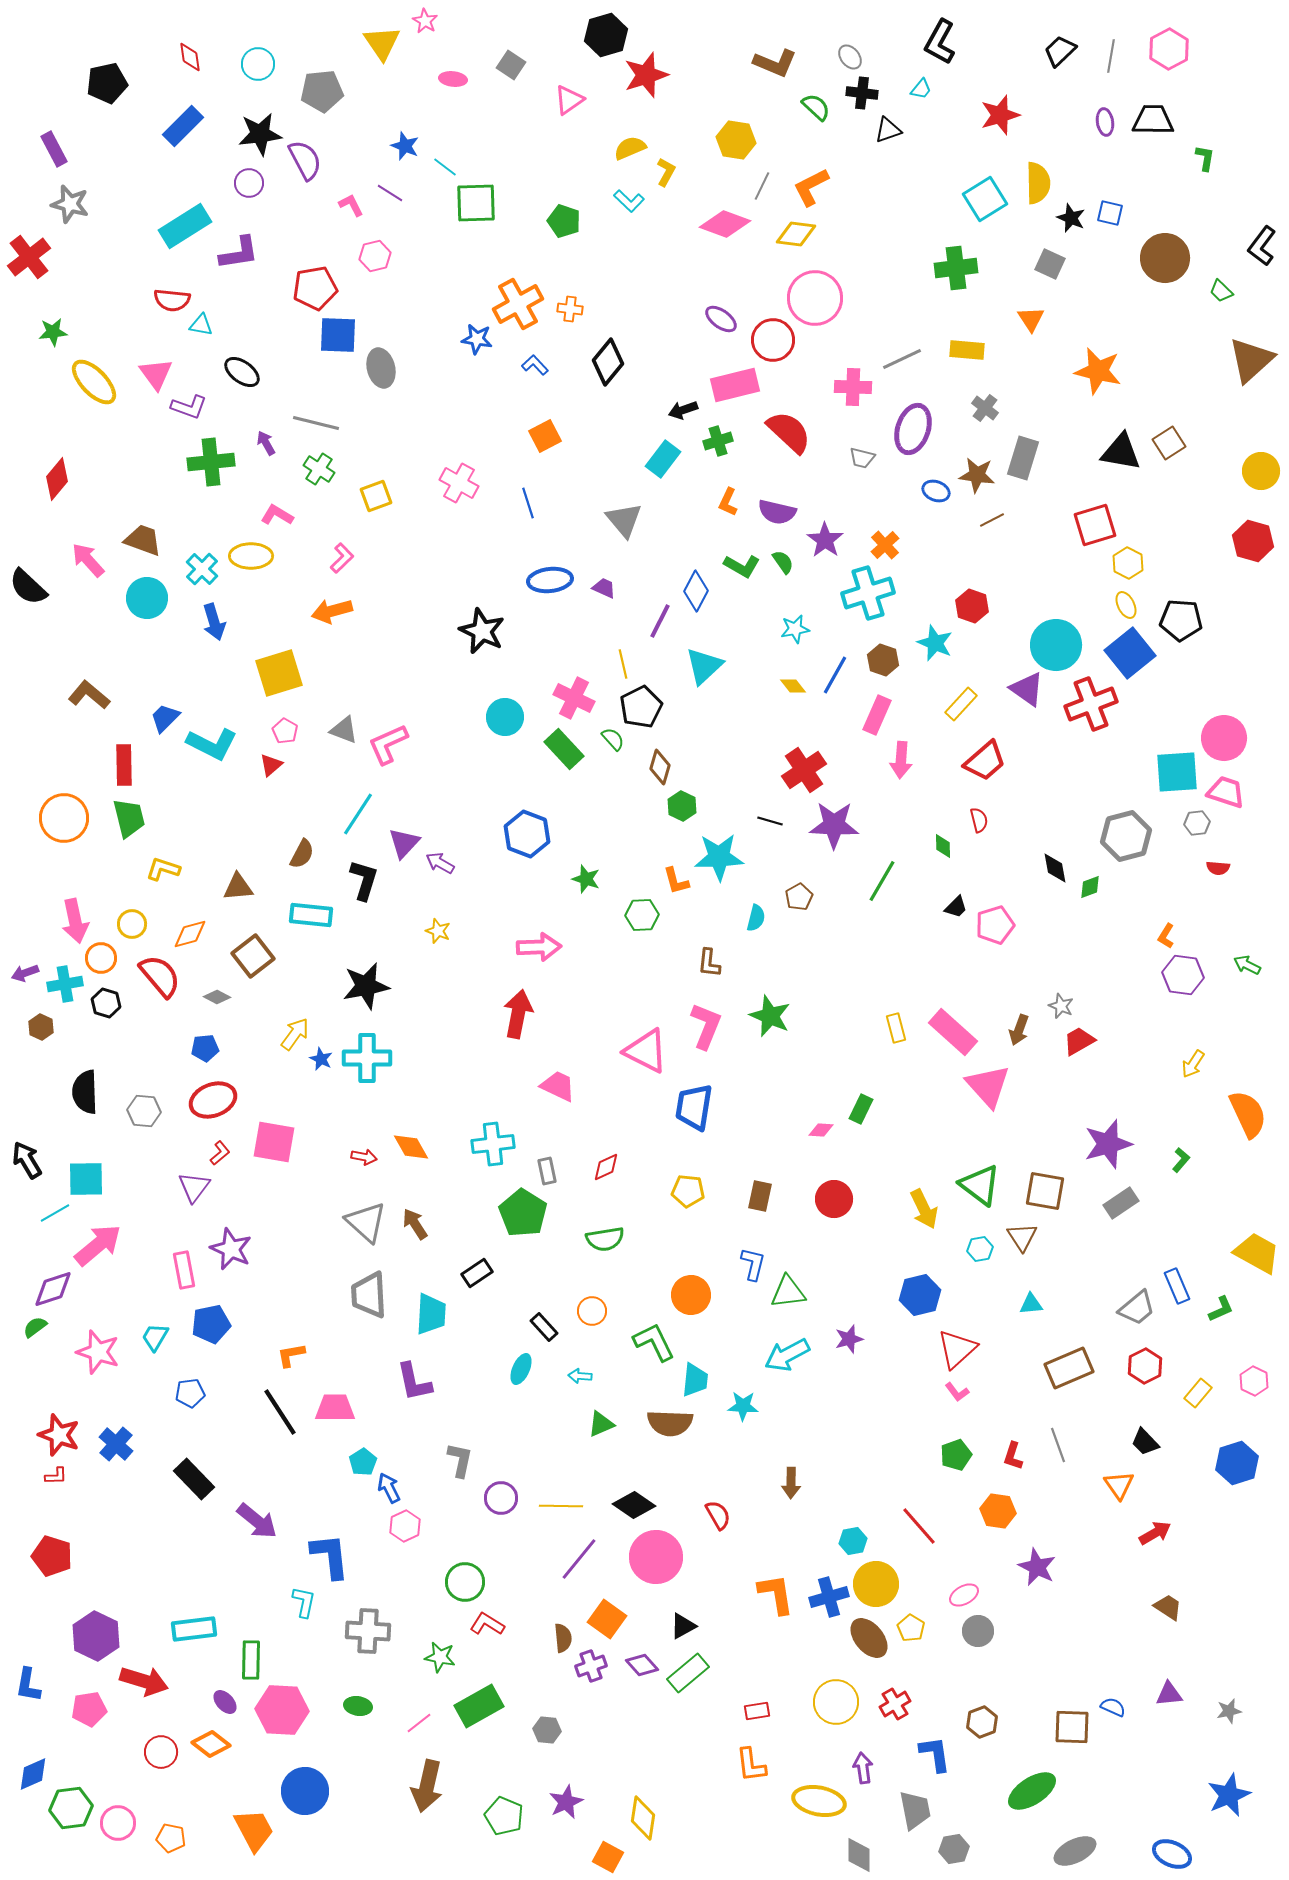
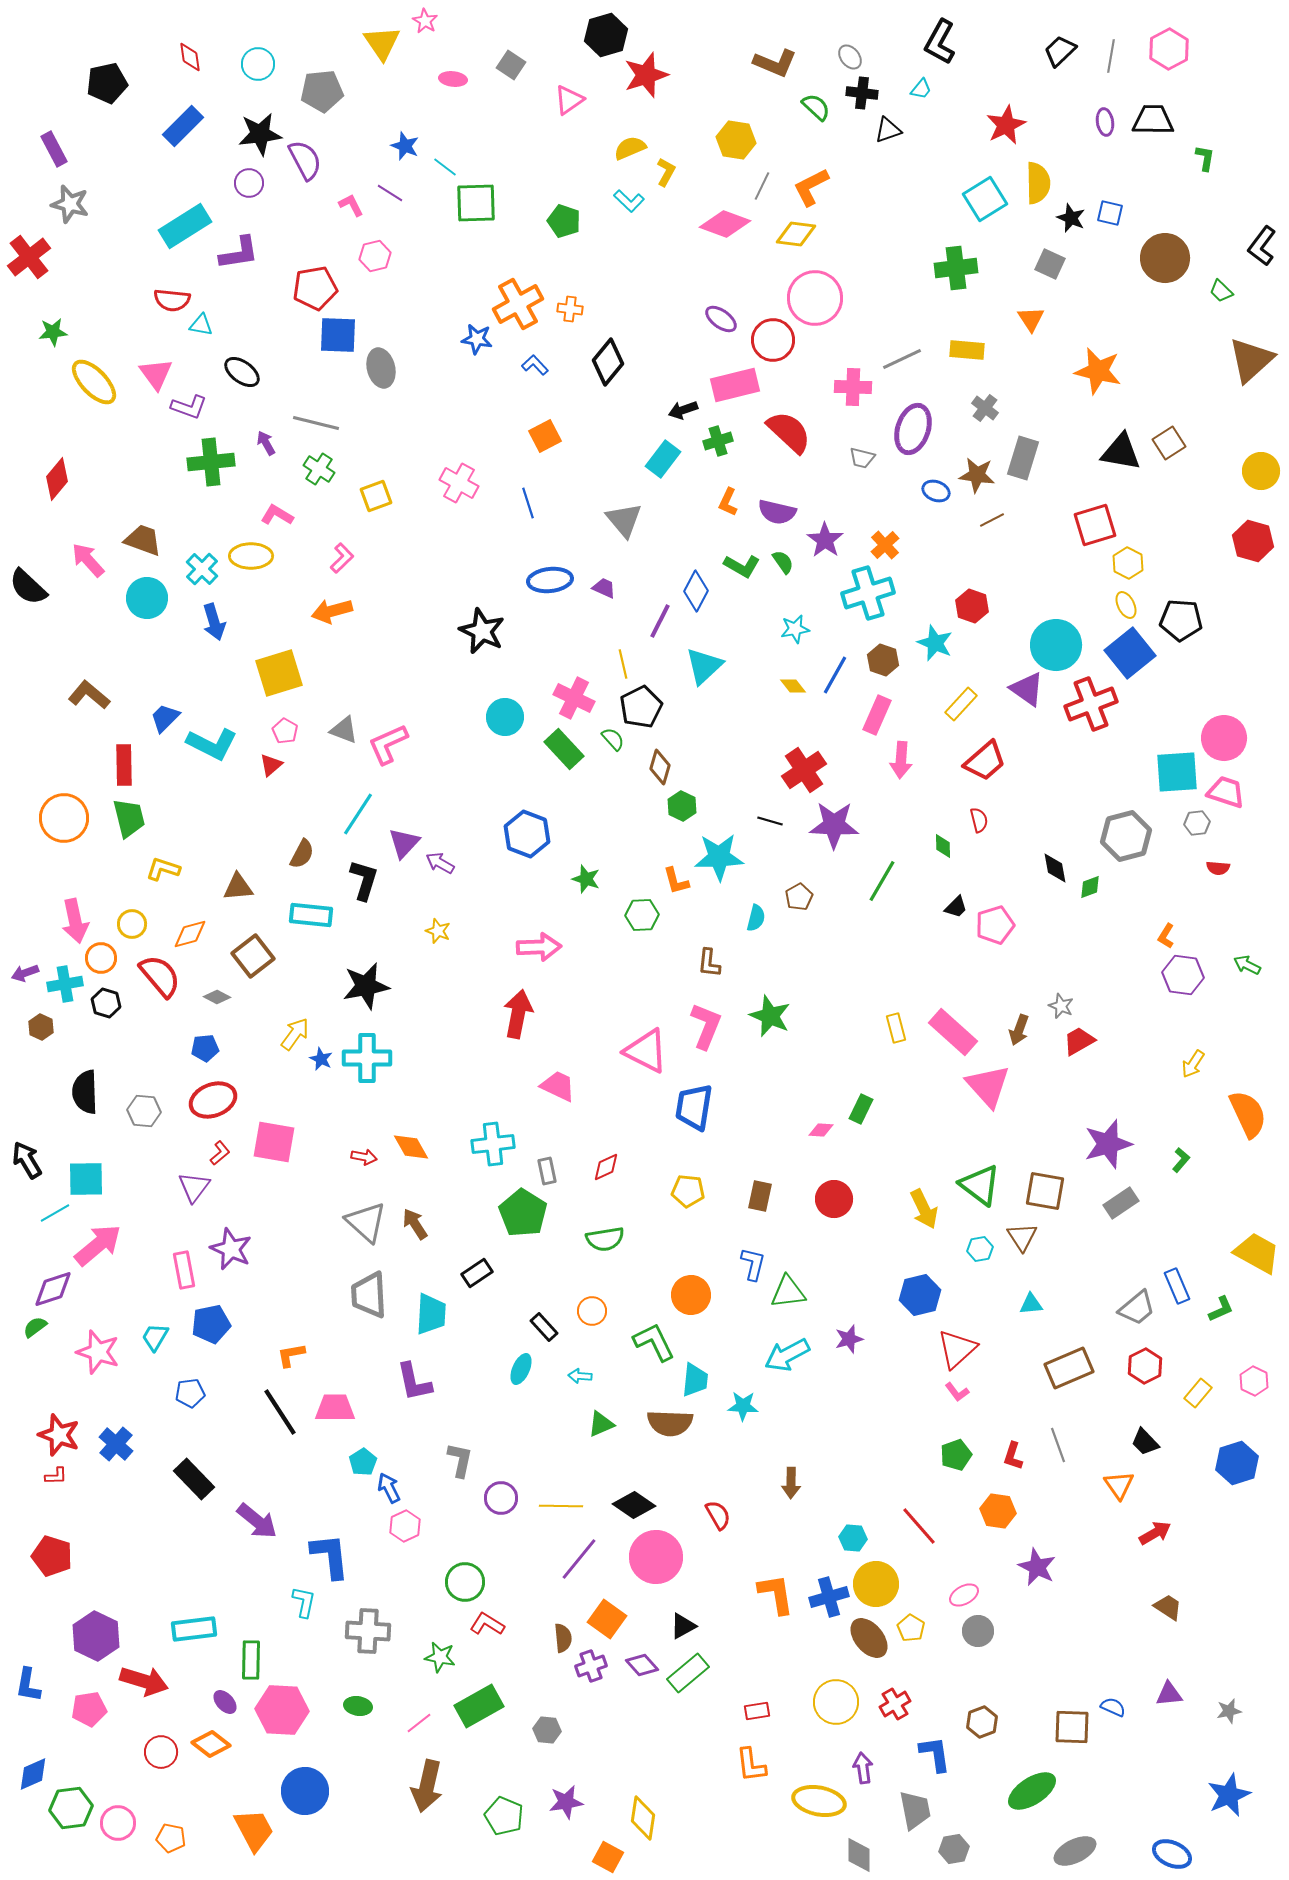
red star at (1000, 115): moved 6 px right, 10 px down; rotated 9 degrees counterclockwise
cyan hexagon at (853, 1541): moved 3 px up; rotated 16 degrees clockwise
purple star at (566, 1802): rotated 16 degrees clockwise
